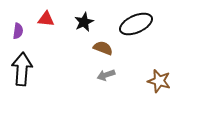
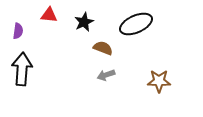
red triangle: moved 3 px right, 4 px up
brown star: rotated 15 degrees counterclockwise
